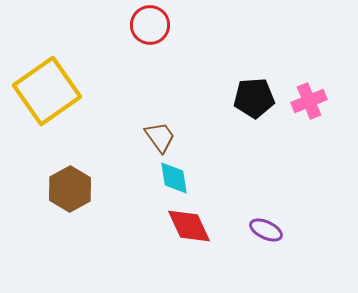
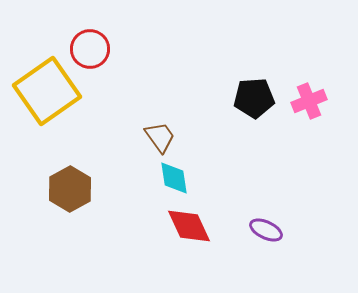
red circle: moved 60 px left, 24 px down
